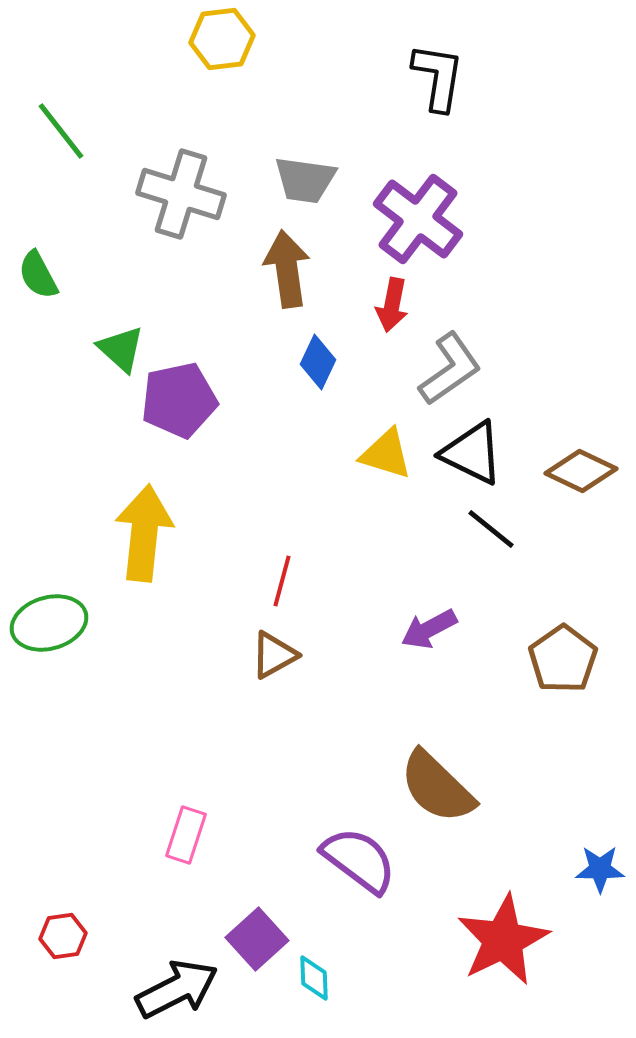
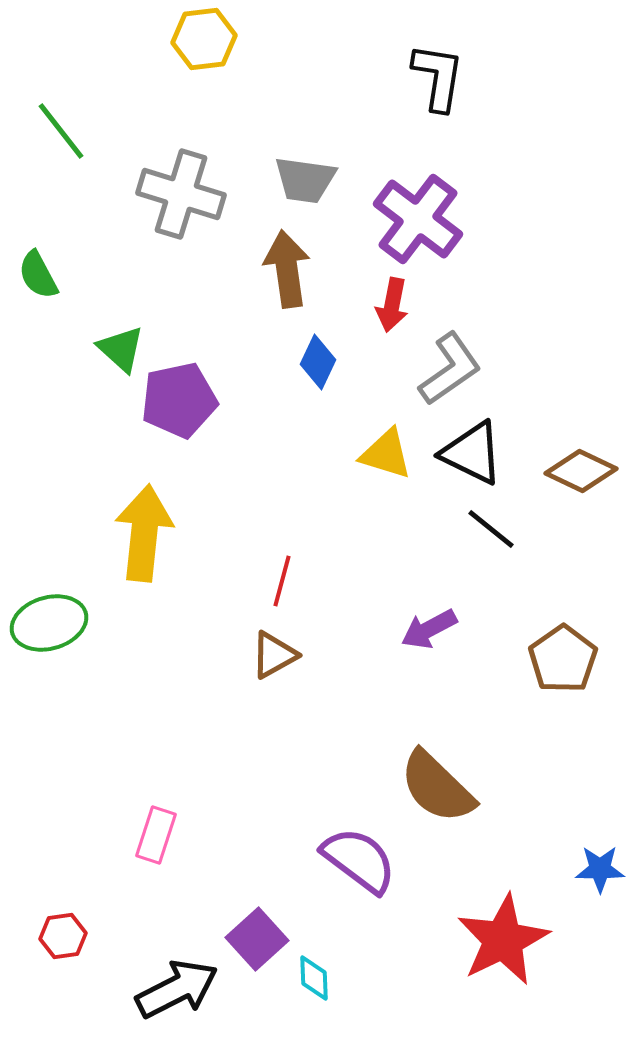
yellow hexagon: moved 18 px left
pink rectangle: moved 30 px left
